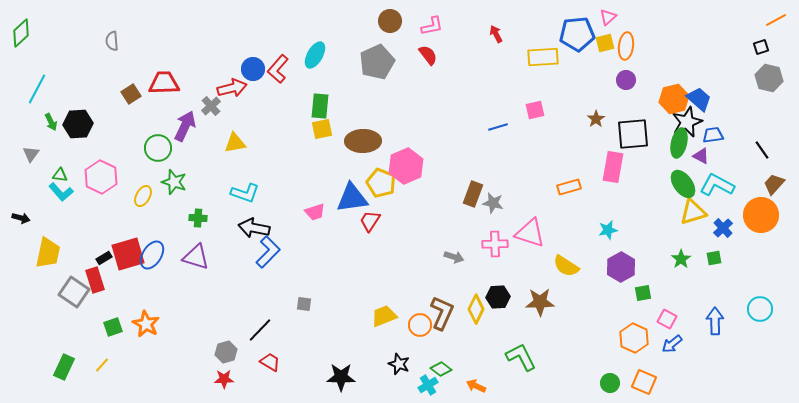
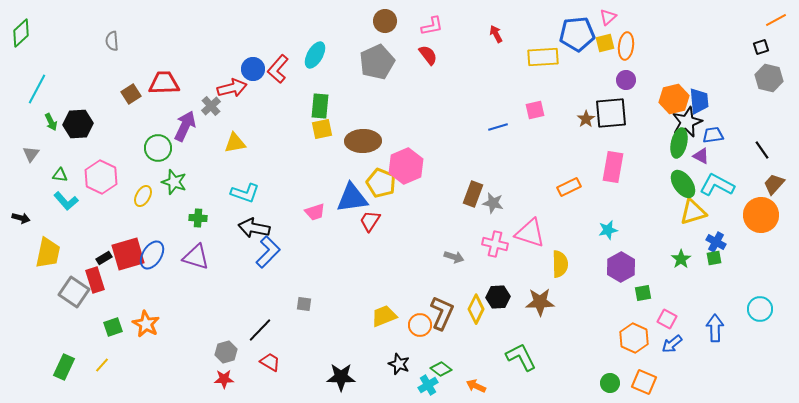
brown circle at (390, 21): moved 5 px left
blue trapezoid at (699, 99): moved 2 px down; rotated 44 degrees clockwise
brown star at (596, 119): moved 10 px left
black square at (633, 134): moved 22 px left, 21 px up
orange rectangle at (569, 187): rotated 10 degrees counterclockwise
cyan L-shape at (61, 192): moved 5 px right, 9 px down
blue cross at (723, 228): moved 7 px left, 14 px down; rotated 18 degrees counterclockwise
pink cross at (495, 244): rotated 15 degrees clockwise
yellow semicircle at (566, 266): moved 6 px left, 2 px up; rotated 124 degrees counterclockwise
blue arrow at (715, 321): moved 7 px down
